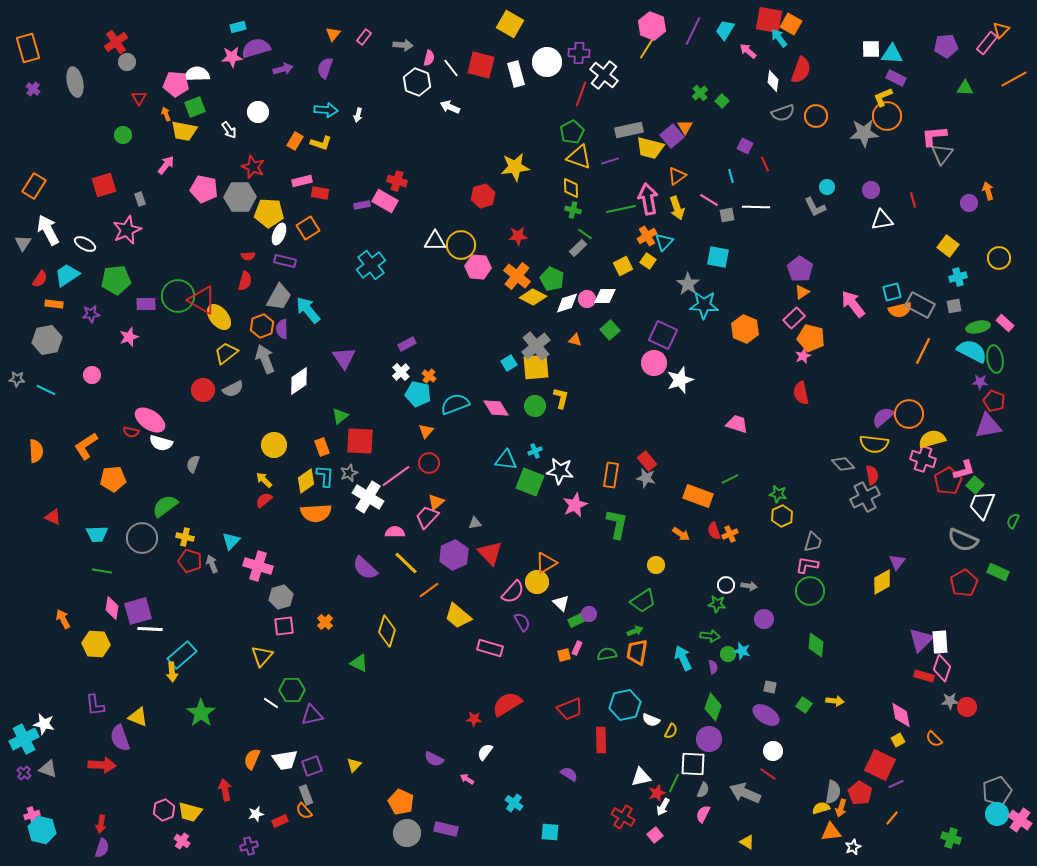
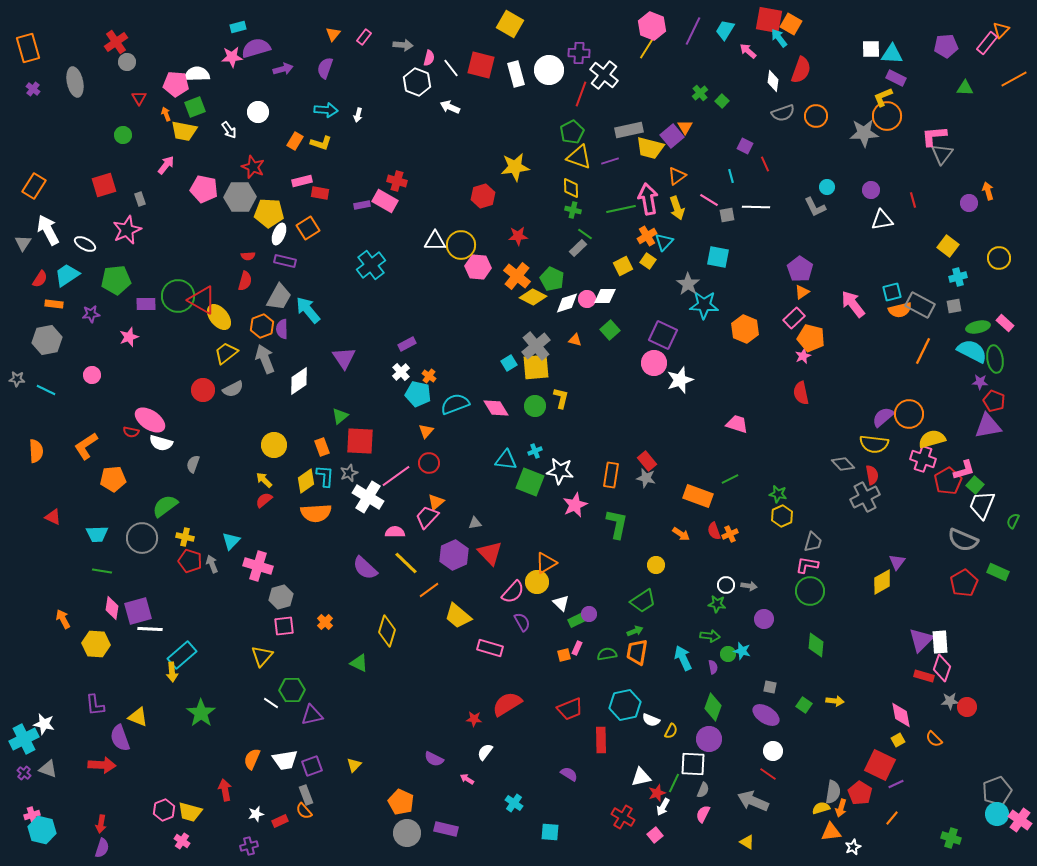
white circle at (547, 62): moved 2 px right, 8 px down
gray arrow at (745, 793): moved 8 px right, 8 px down
